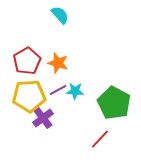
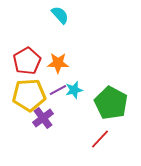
orange star: rotated 15 degrees counterclockwise
cyan star: moved 1 px left, 1 px up; rotated 18 degrees counterclockwise
yellow pentagon: moved 1 px up
green pentagon: moved 3 px left
